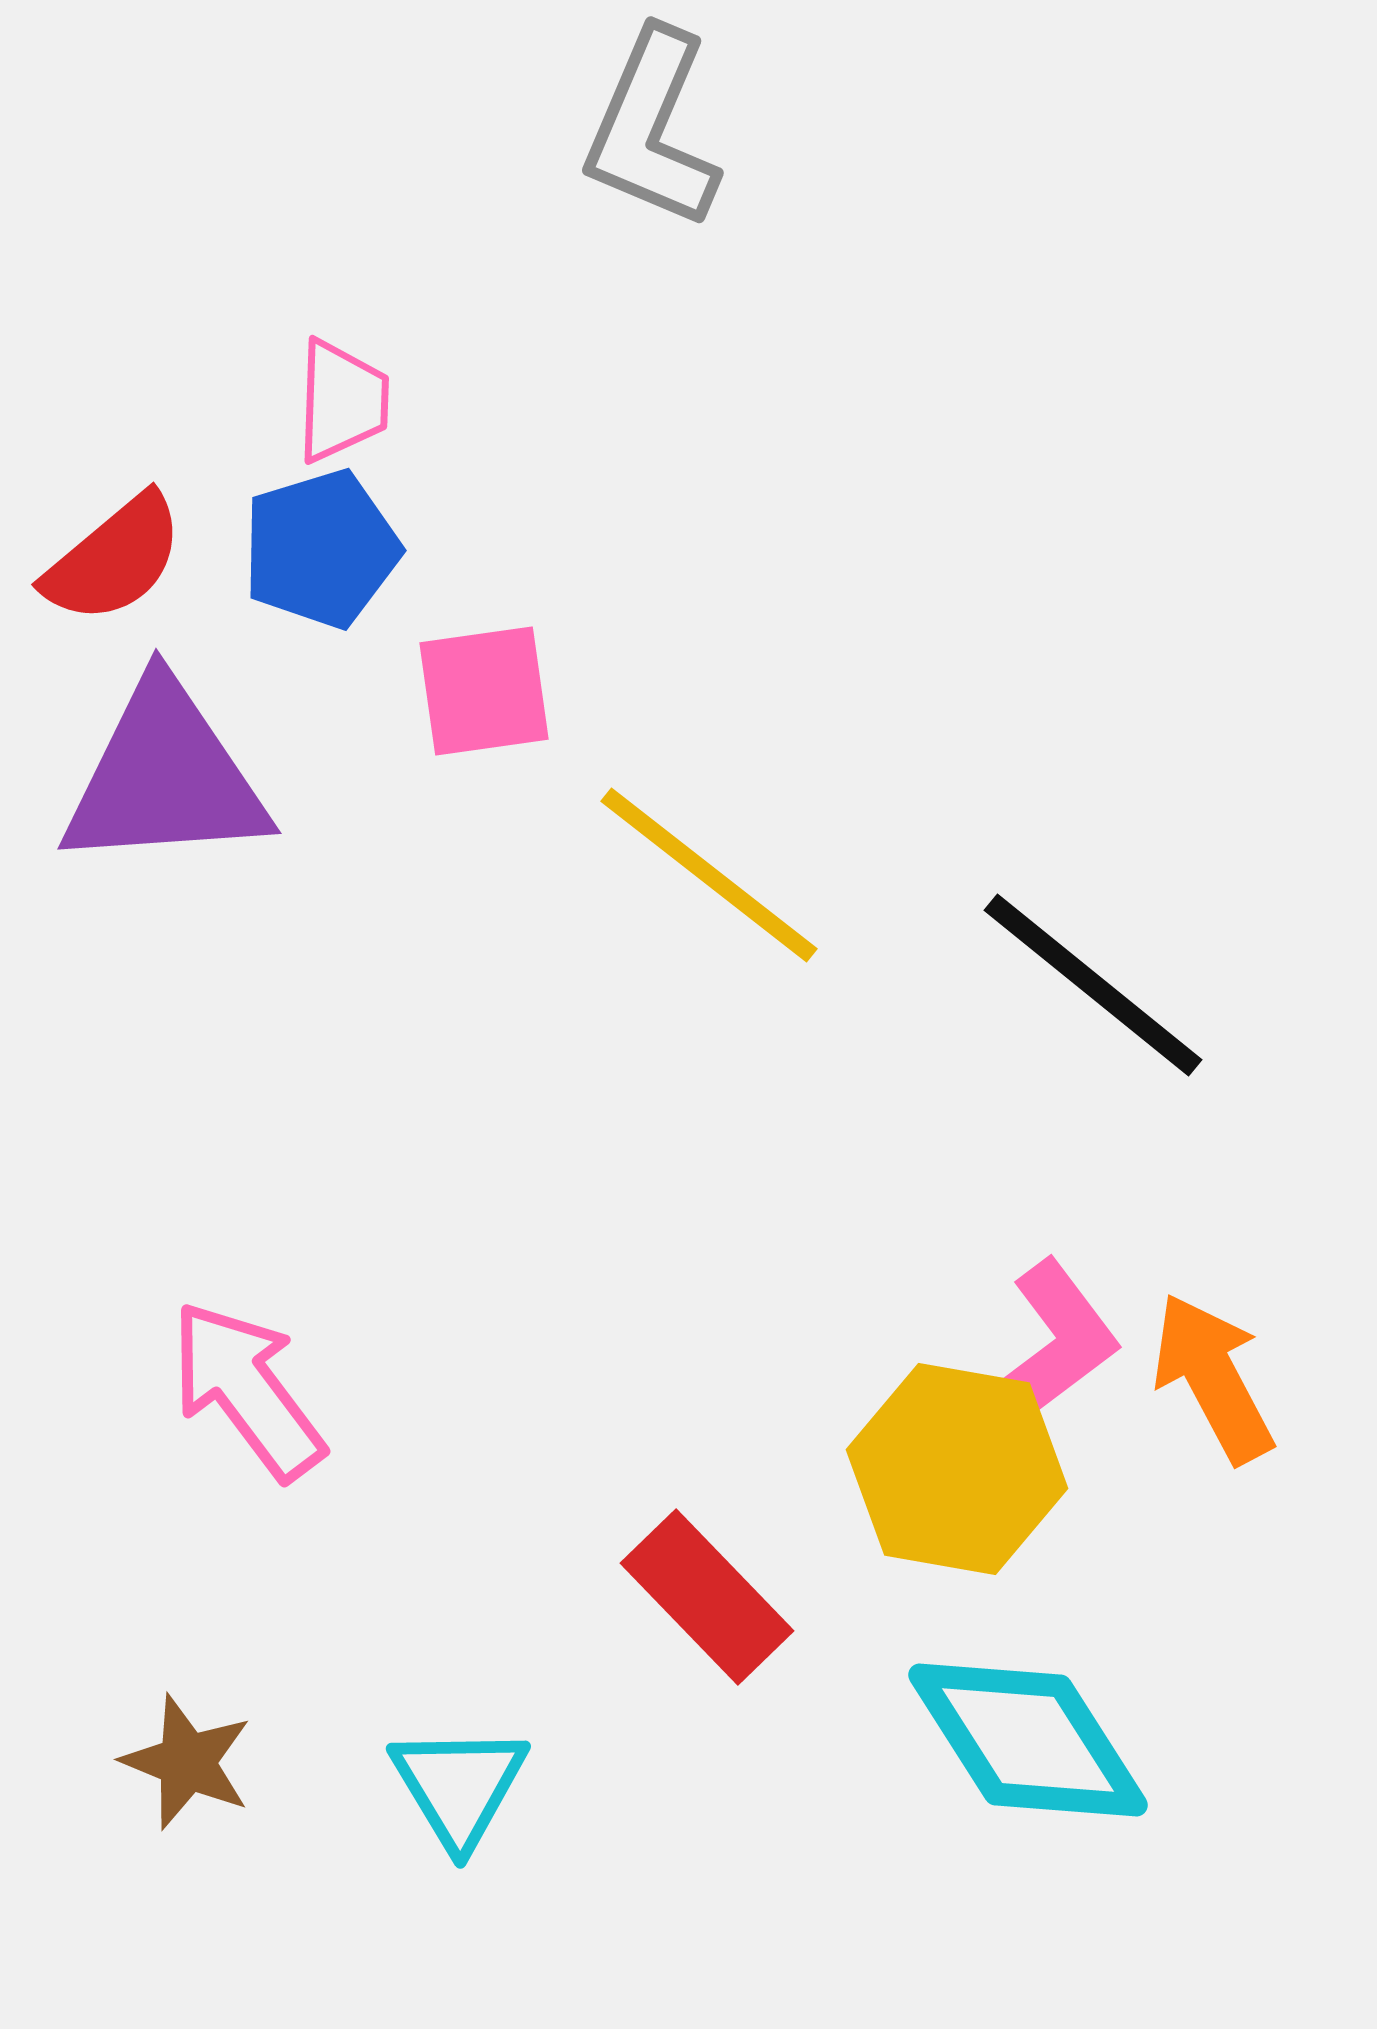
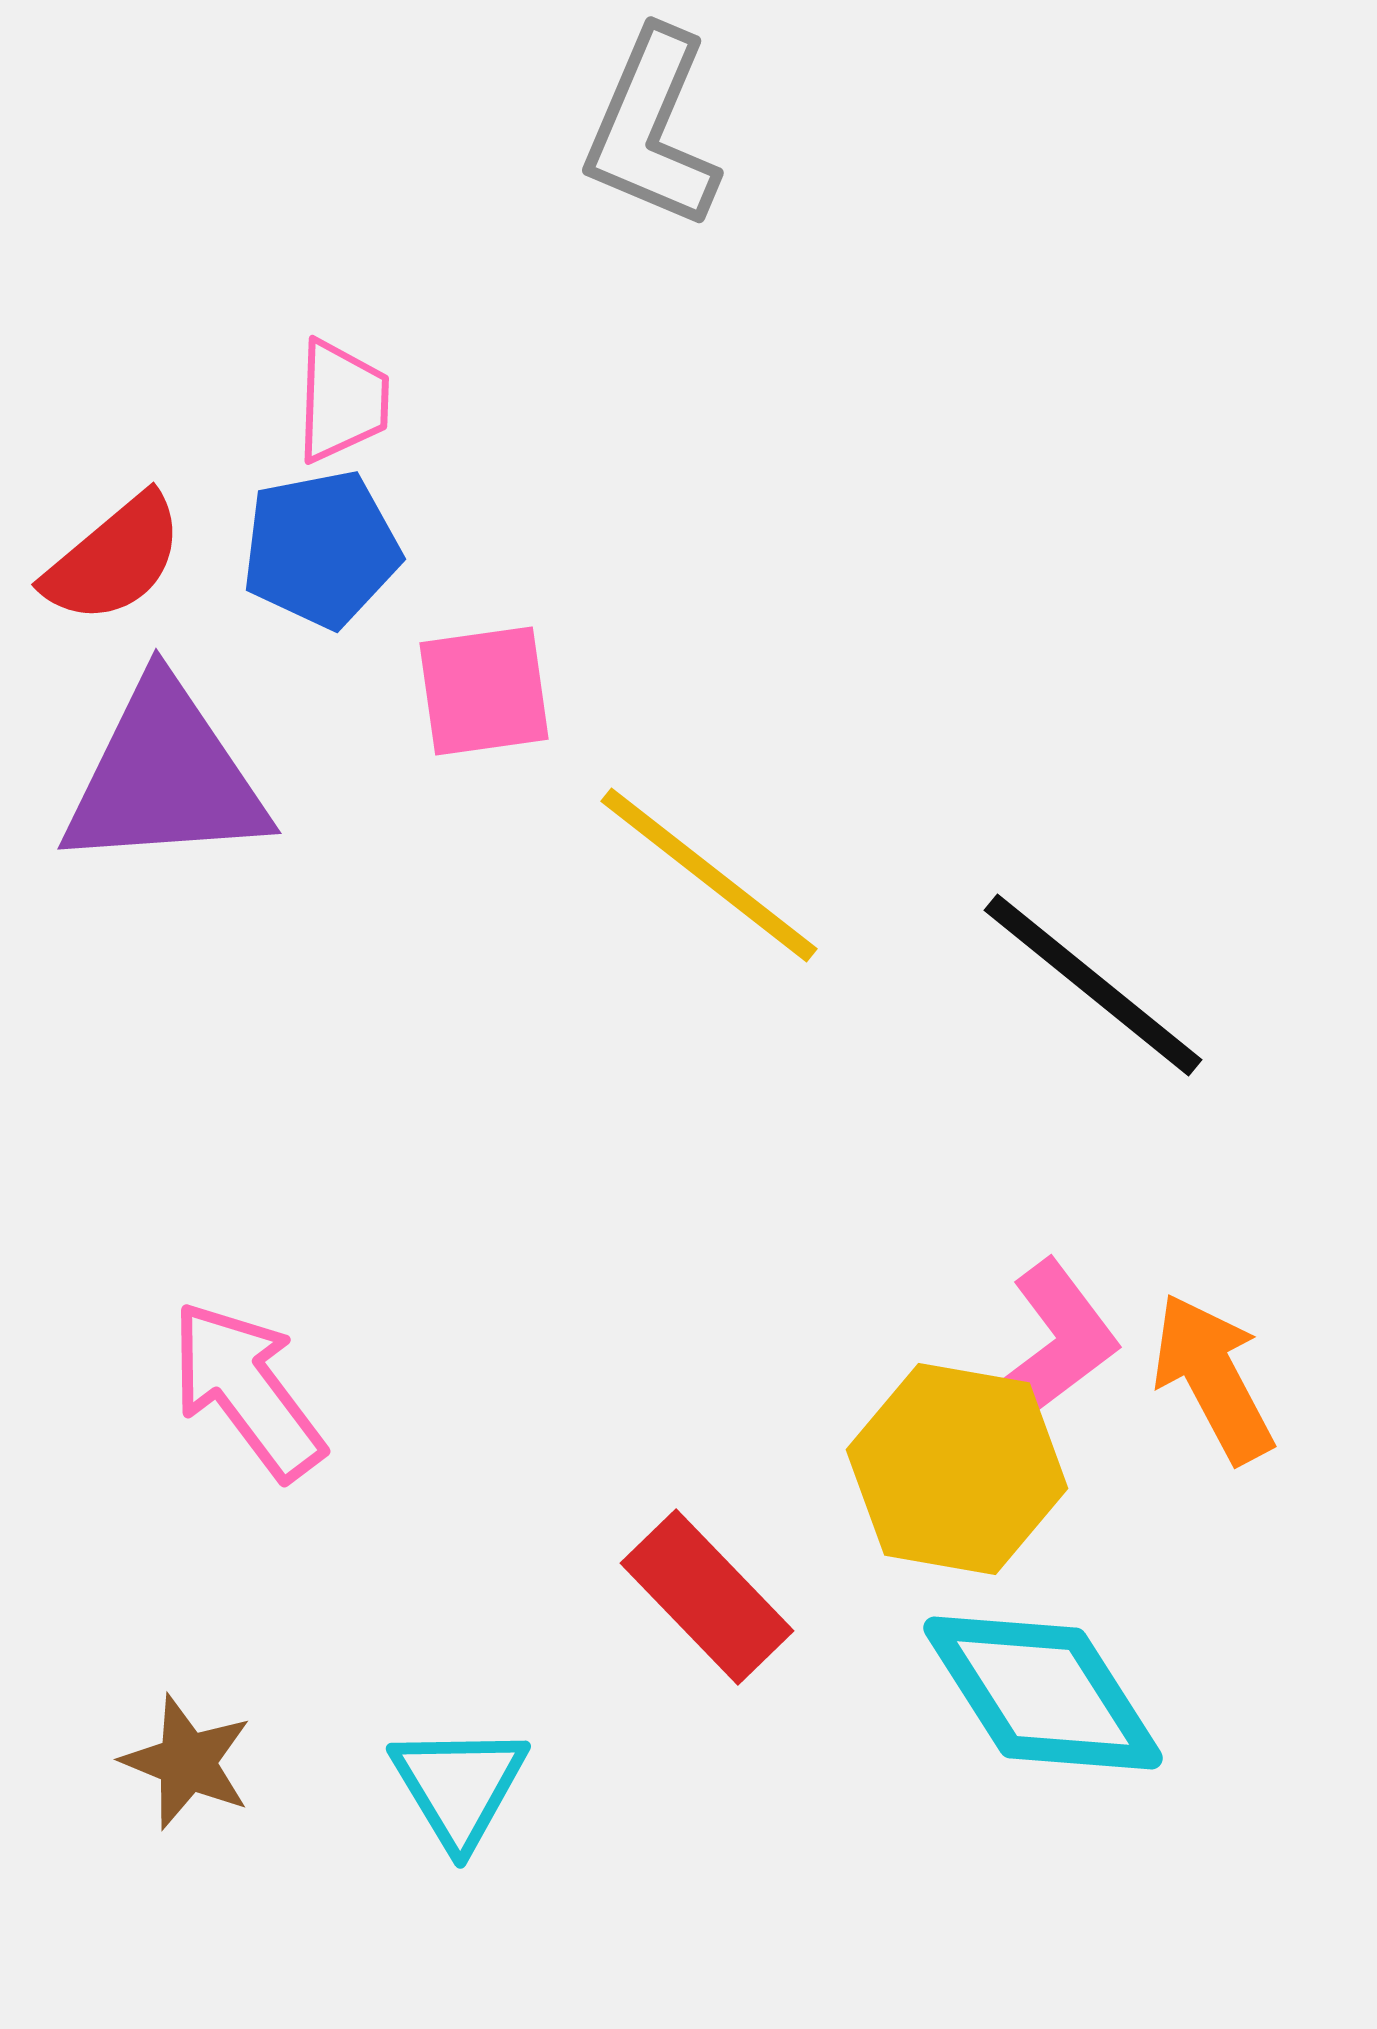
blue pentagon: rotated 6 degrees clockwise
cyan diamond: moved 15 px right, 47 px up
